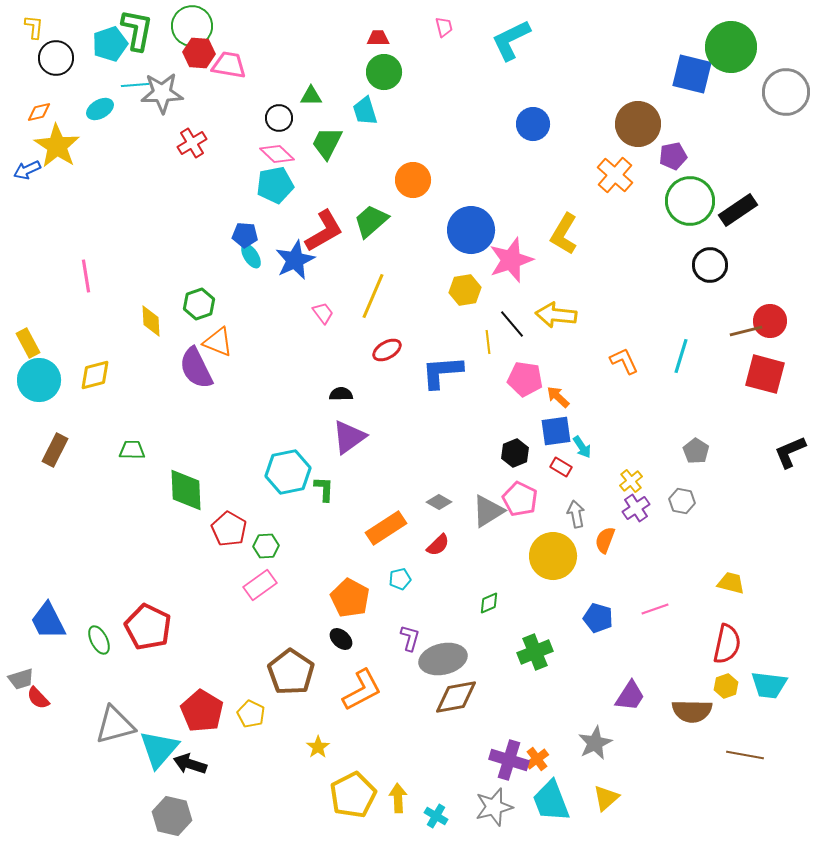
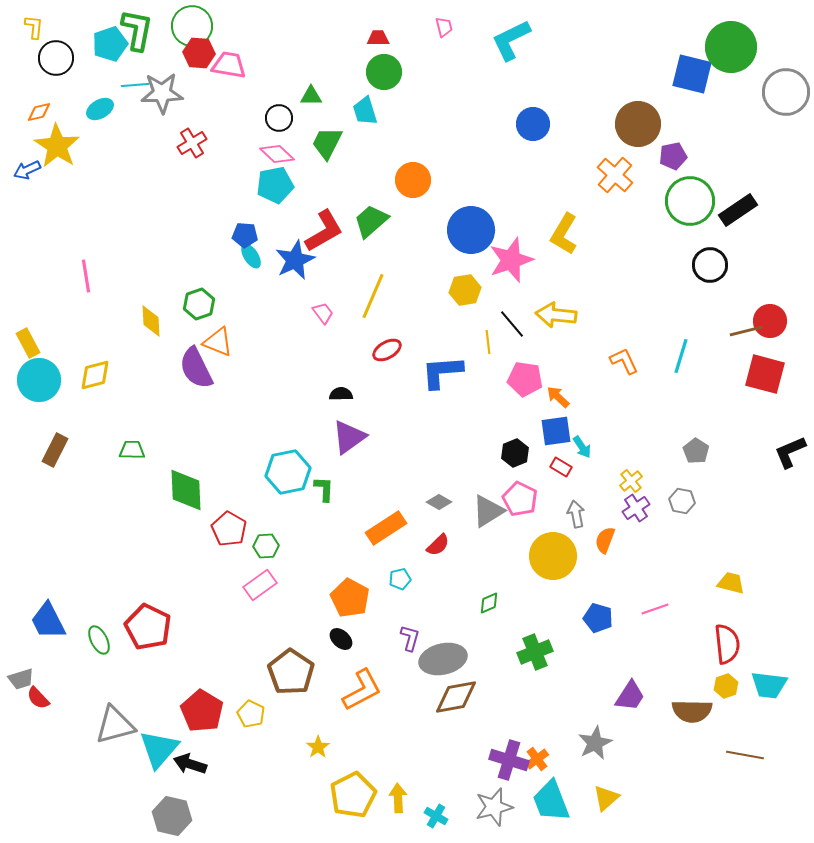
red semicircle at (727, 644): rotated 18 degrees counterclockwise
